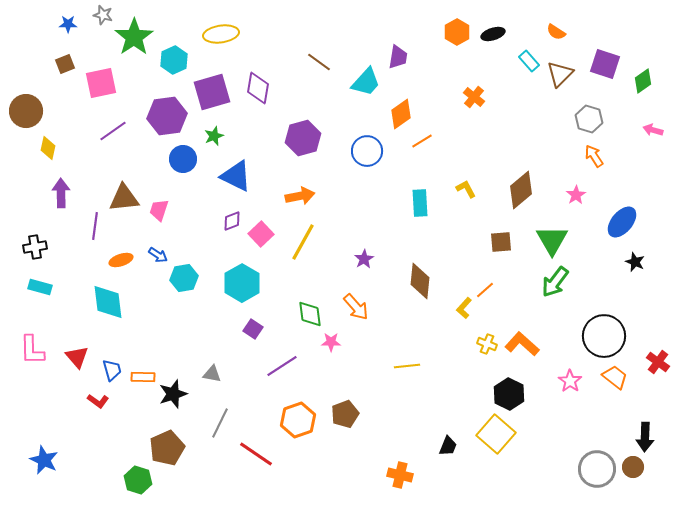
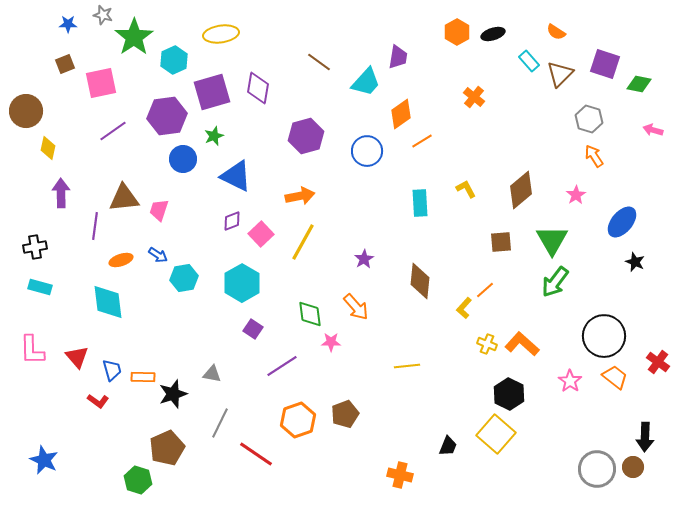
green diamond at (643, 81): moved 4 px left, 3 px down; rotated 45 degrees clockwise
purple hexagon at (303, 138): moved 3 px right, 2 px up
